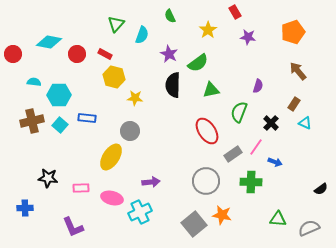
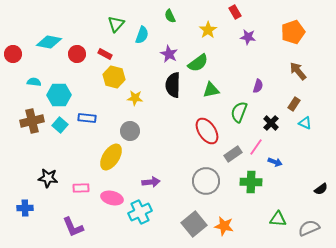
orange star at (222, 215): moved 2 px right, 11 px down
